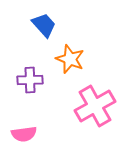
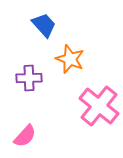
purple cross: moved 1 px left, 2 px up
pink cross: moved 4 px right; rotated 21 degrees counterclockwise
pink semicircle: moved 1 px right, 2 px down; rotated 40 degrees counterclockwise
